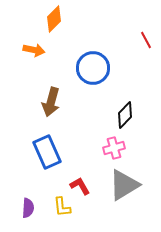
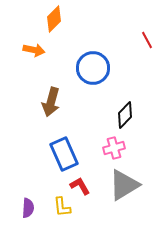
red line: moved 1 px right
blue rectangle: moved 17 px right, 2 px down
